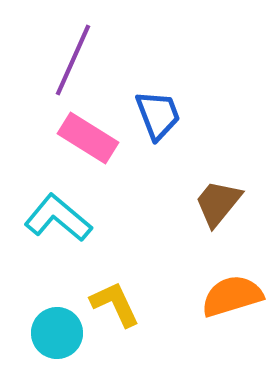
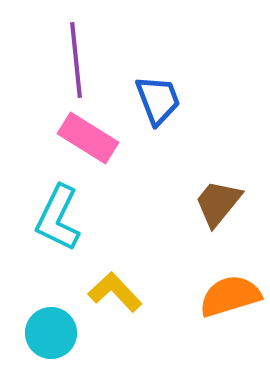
purple line: moved 3 px right; rotated 30 degrees counterclockwise
blue trapezoid: moved 15 px up
cyan L-shape: rotated 104 degrees counterclockwise
orange semicircle: moved 2 px left
yellow L-shape: moved 12 px up; rotated 18 degrees counterclockwise
cyan circle: moved 6 px left
